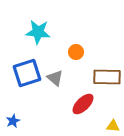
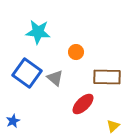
blue square: rotated 36 degrees counterclockwise
yellow triangle: rotated 48 degrees counterclockwise
